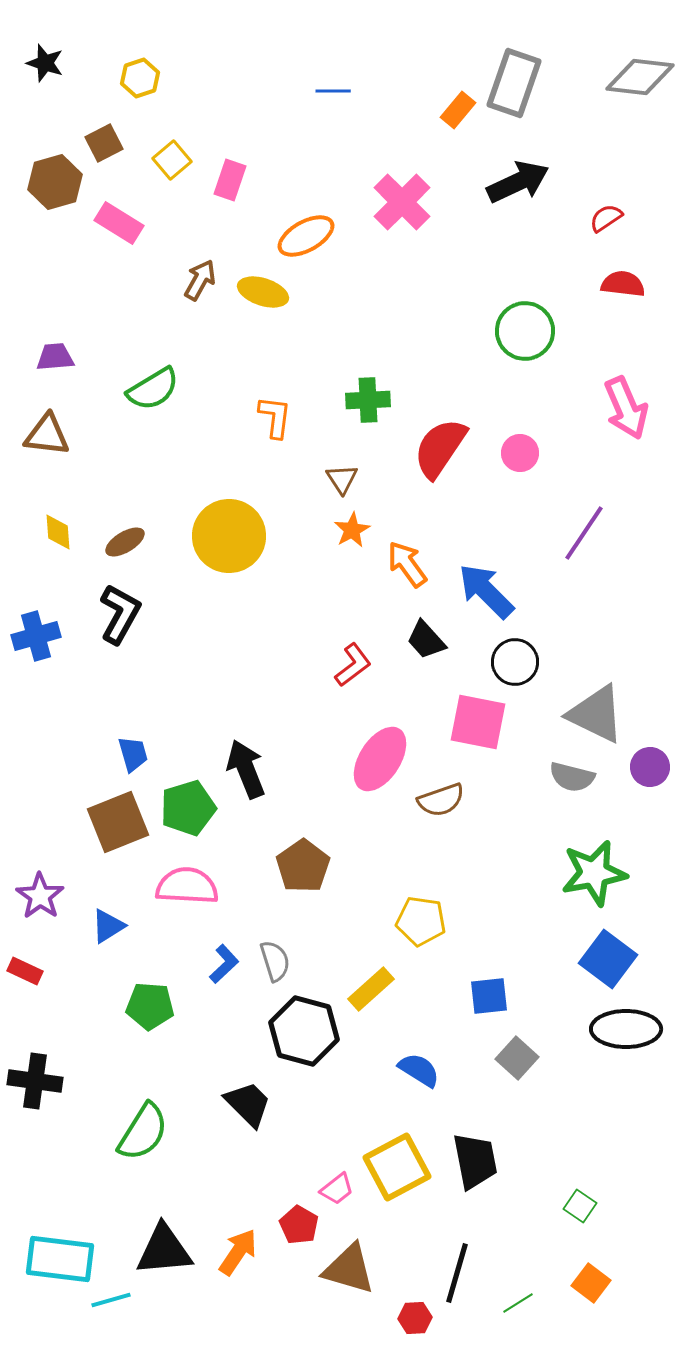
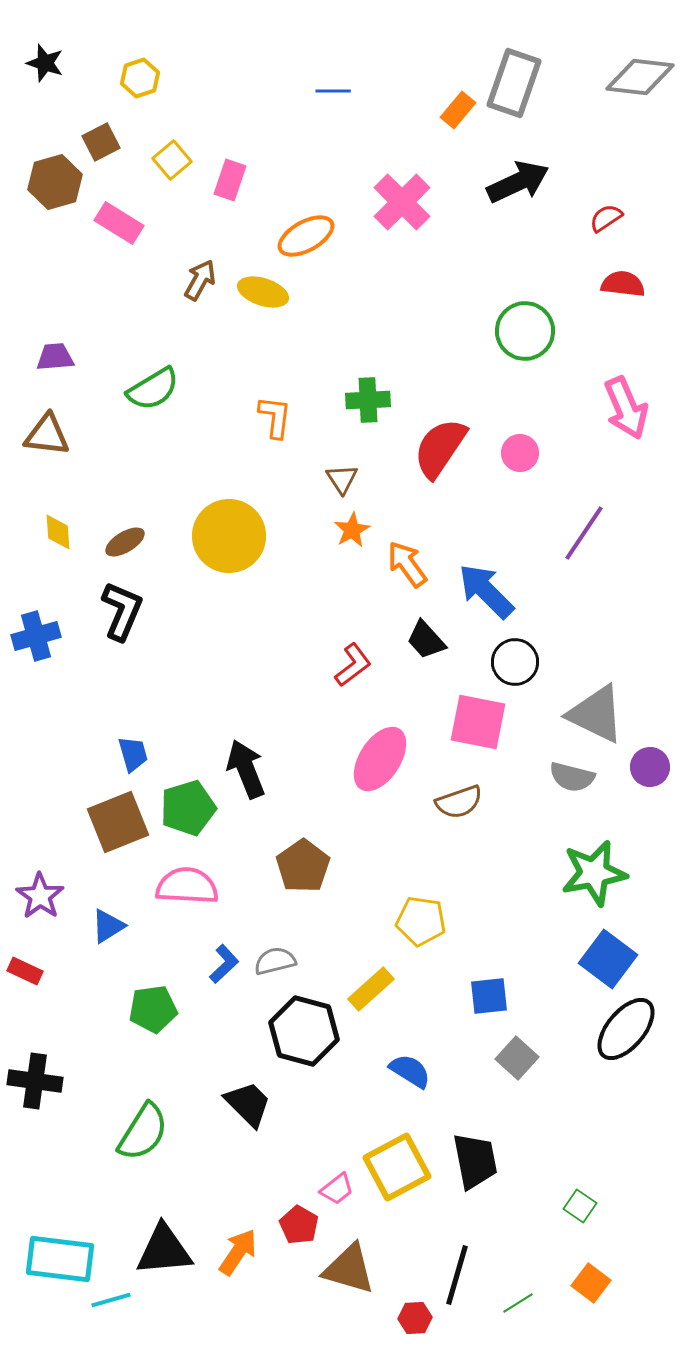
brown square at (104, 143): moved 3 px left, 1 px up
black L-shape at (120, 614): moved 2 px right, 3 px up; rotated 6 degrees counterclockwise
brown semicircle at (441, 800): moved 18 px right, 2 px down
gray semicircle at (275, 961): rotated 87 degrees counterclockwise
green pentagon at (150, 1006): moved 3 px right, 3 px down; rotated 12 degrees counterclockwise
black ellipse at (626, 1029): rotated 50 degrees counterclockwise
blue semicircle at (419, 1070): moved 9 px left, 1 px down
black line at (457, 1273): moved 2 px down
